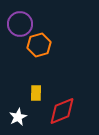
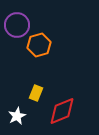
purple circle: moved 3 px left, 1 px down
yellow rectangle: rotated 21 degrees clockwise
white star: moved 1 px left, 1 px up
